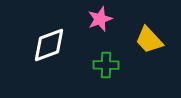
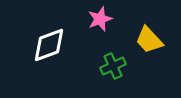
green cross: moved 7 px right, 1 px down; rotated 25 degrees counterclockwise
